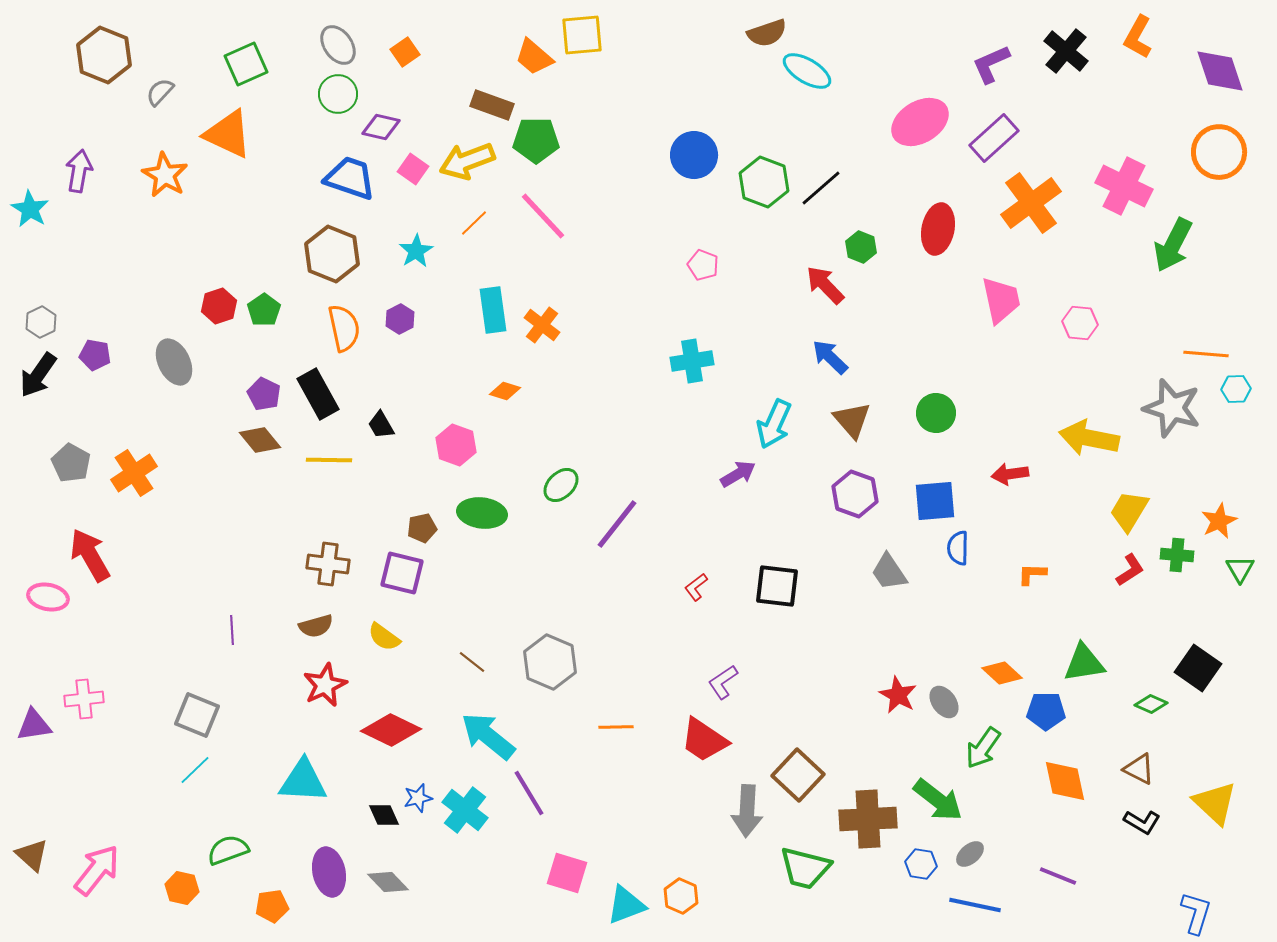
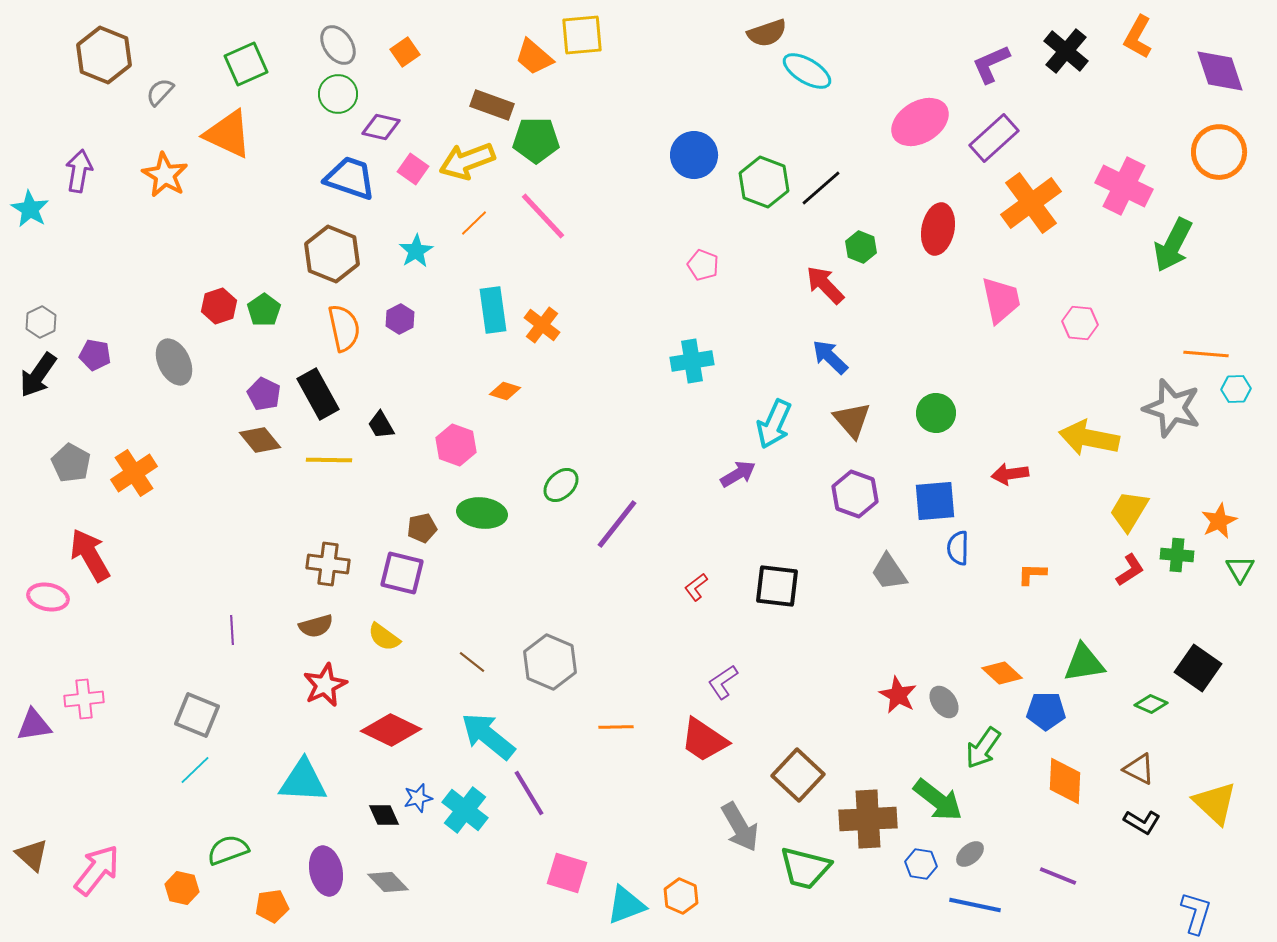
orange diamond at (1065, 781): rotated 15 degrees clockwise
gray arrow at (747, 811): moved 7 px left, 16 px down; rotated 33 degrees counterclockwise
purple ellipse at (329, 872): moved 3 px left, 1 px up
